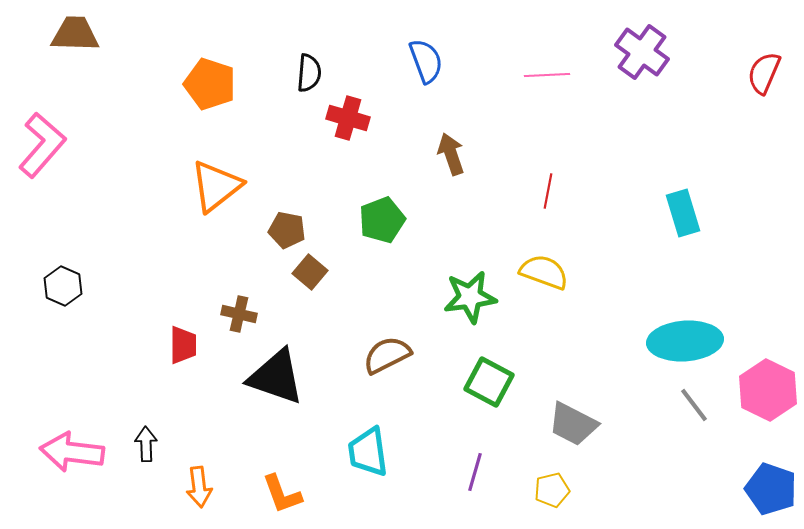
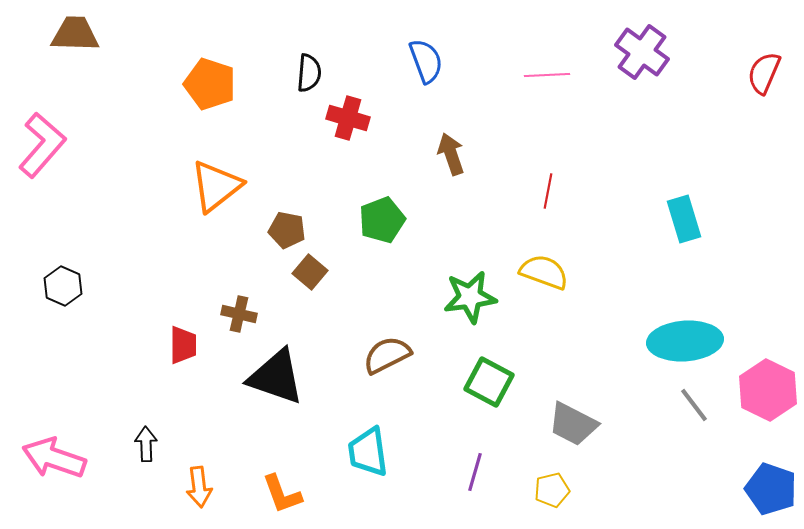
cyan rectangle: moved 1 px right, 6 px down
pink arrow: moved 18 px left, 6 px down; rotated 12 degrees clockwise
